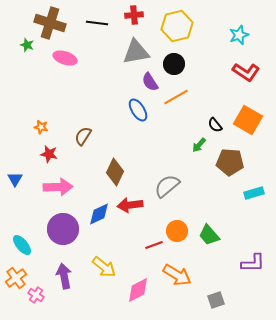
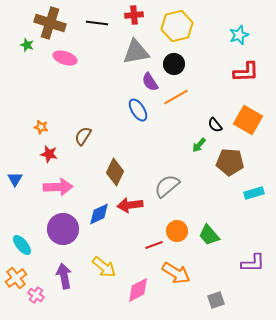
red L-shape: rotated 36 degrees counterclockwise
orange arrow: moved 1 px left, 2 px up
